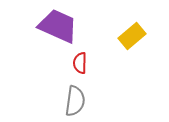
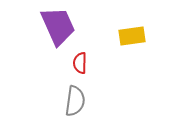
purple trapezoid: rotated 42 degrees clockwise
yellow rectangle: rotated 32 degrees clockwise
